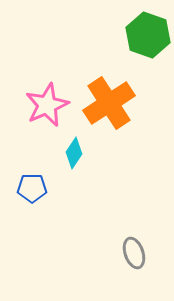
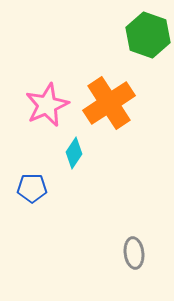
gray ellipse: rotated 12 degrees clockwise
